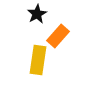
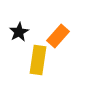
black star: moved 18 px left, 18 px down
